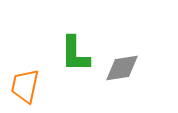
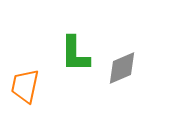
gray diamond: rotated 15 degrees counterclockwise
